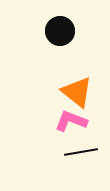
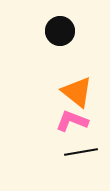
pink L-shape: moved 1 px right
